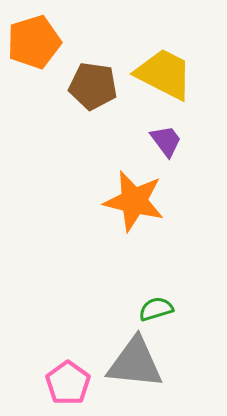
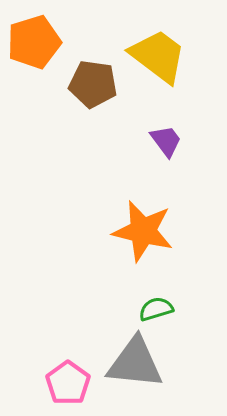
yellow trapezoid: moved 6 px left, 18 px up; rotated 10 degrees clockwise
brown pentagon: moved 2 px up
orange star: moved 9 px right, 30 px down
